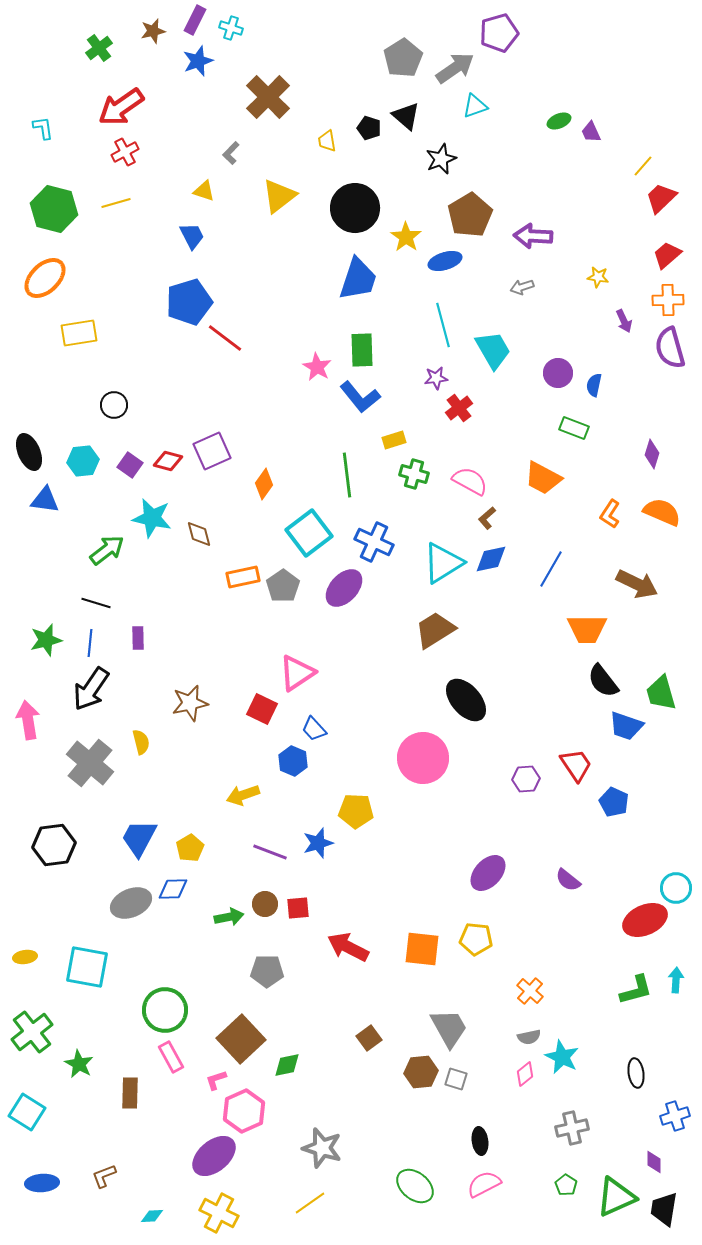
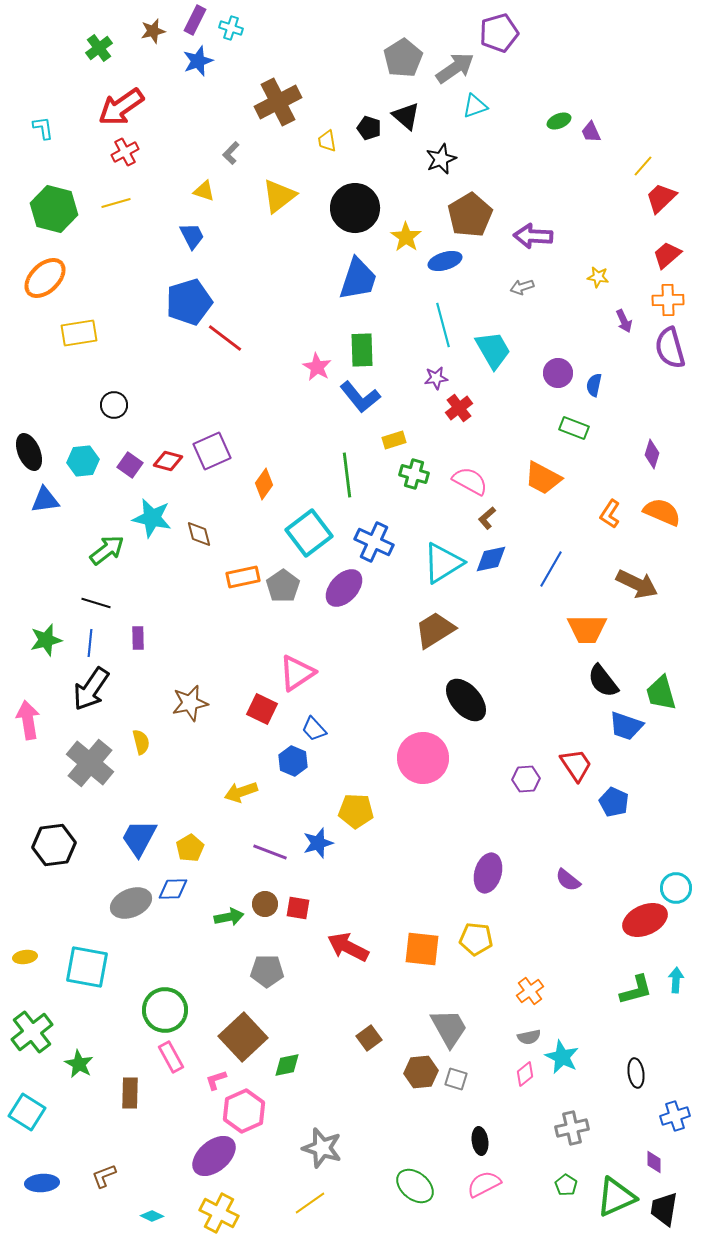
brown cross at (268, 97): moved 10 px right, 5 px down; rotated 18 degrees clockwise
blue triangle at (45, 500): rotated 16 degrees counterclockwise
yellow arrow at (243, 795): moved 2 px left, 3 px up
purple ellipse at (488, 873): rotated 27 degrees counterclockwise
red square at (298, 908): rotated 15 degrees clockwise
orange cross at (530, 991): rotated 12 degrees clockwise
brown square at (241, 1039): moved 2 px right, 2 px up
cyan diamond at (152, 1216): rotated 30 degrees clockwise
